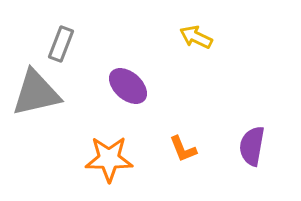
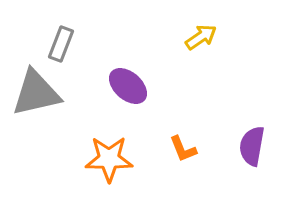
yellow arrow: moved 5 px right; rotated 120 degrees clockwise
